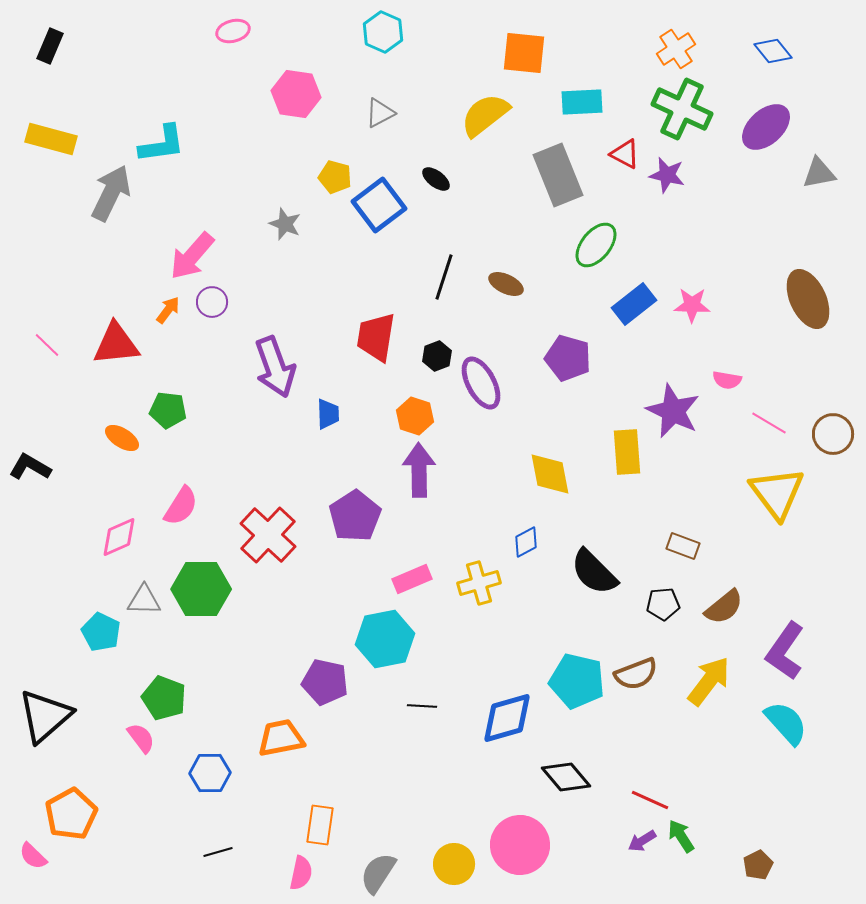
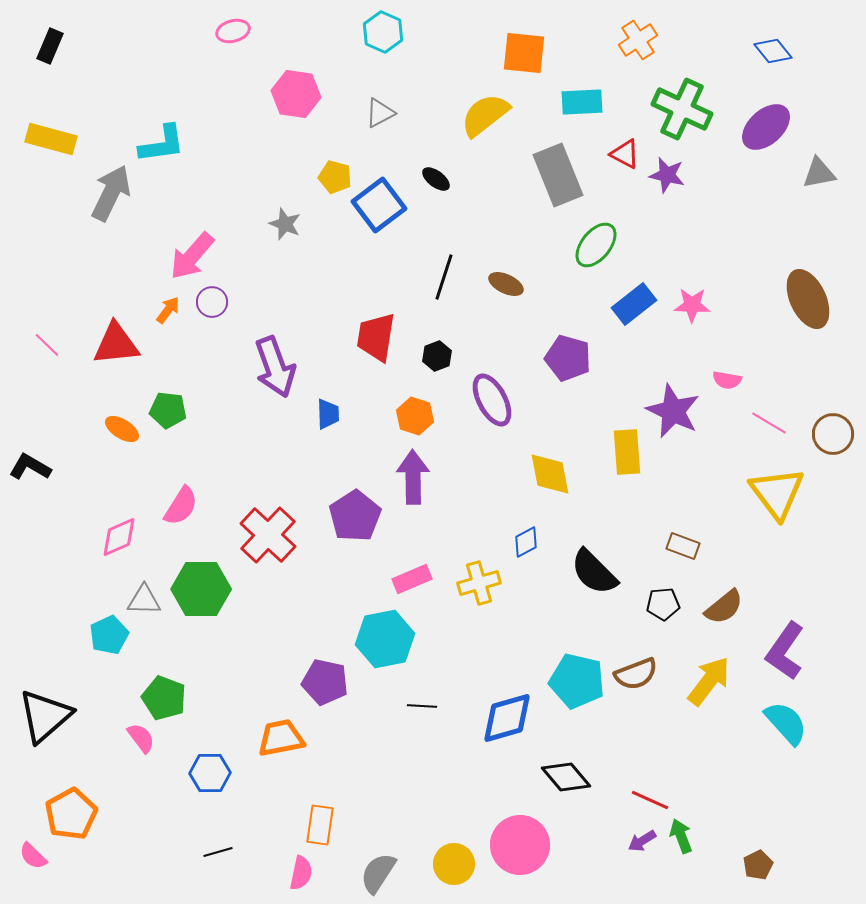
orange cross at (676, 49): moved 38 px left, 9 px up
purple ellipse at (481, 383): moved 11 px right, 17 px down
orange ellipse at (122, 438): moved 9 px up
purple arrow at (419, 470): moved 6 px left, 7 px down
cyan pentagon at (101, 632): moved 8 px right, 3 px down; rotated 21 degrees clockwise
green arrow at (681, 836): rotated 12 degrees clockwise
